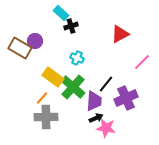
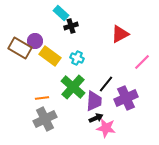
yellow rectangle: moved 3 px left, 21 px up
orange line: rotated 40 degrees clockwise
gray cross: moved 1 px left, 2 px down; rotated 25 degrees counterclockwise
